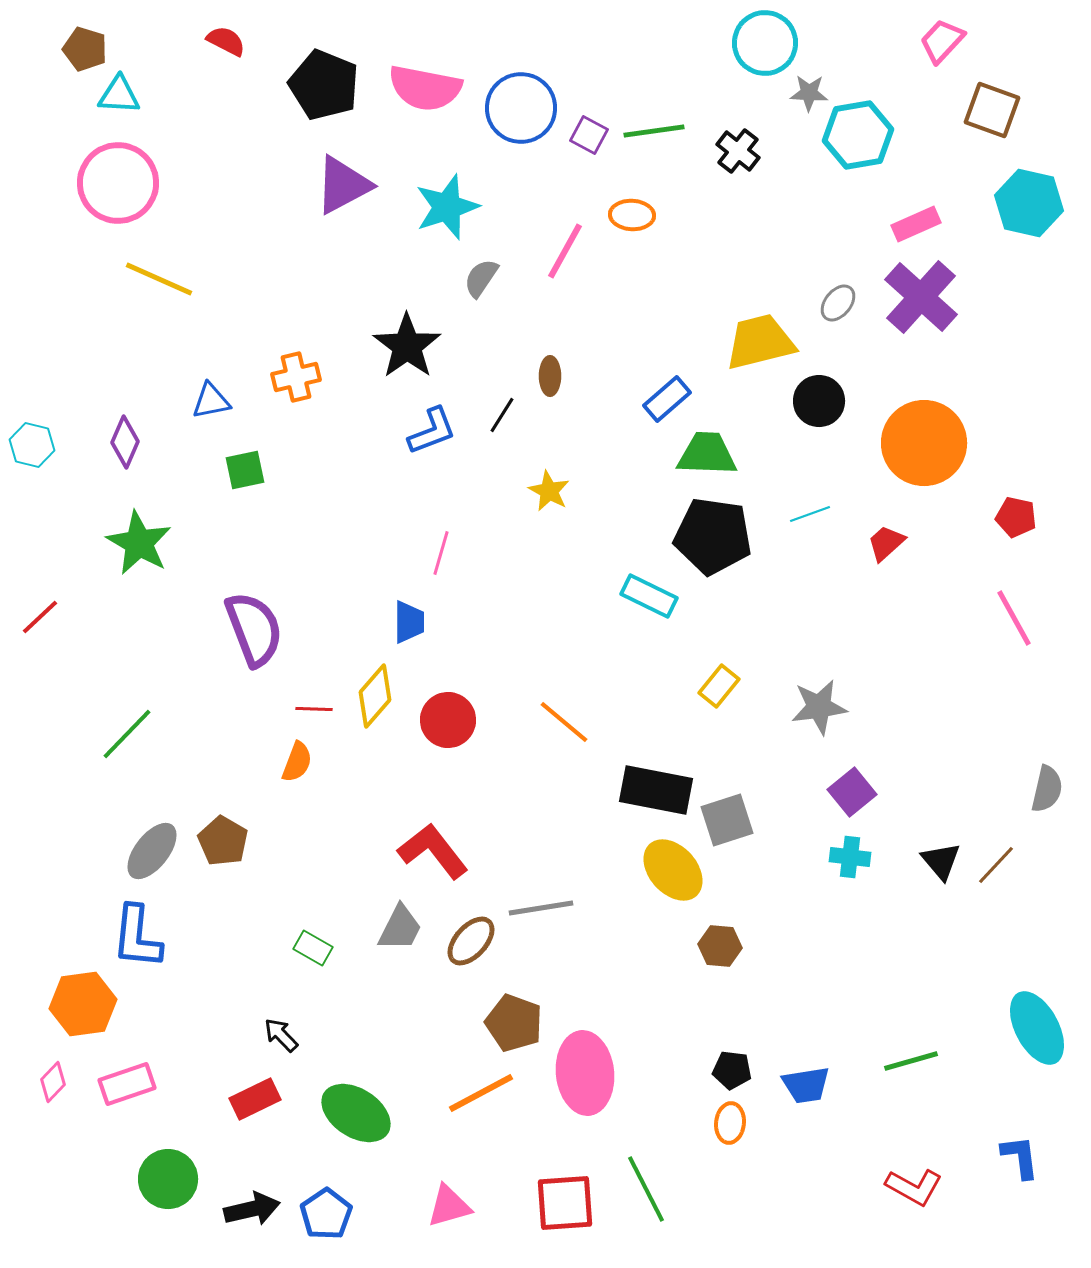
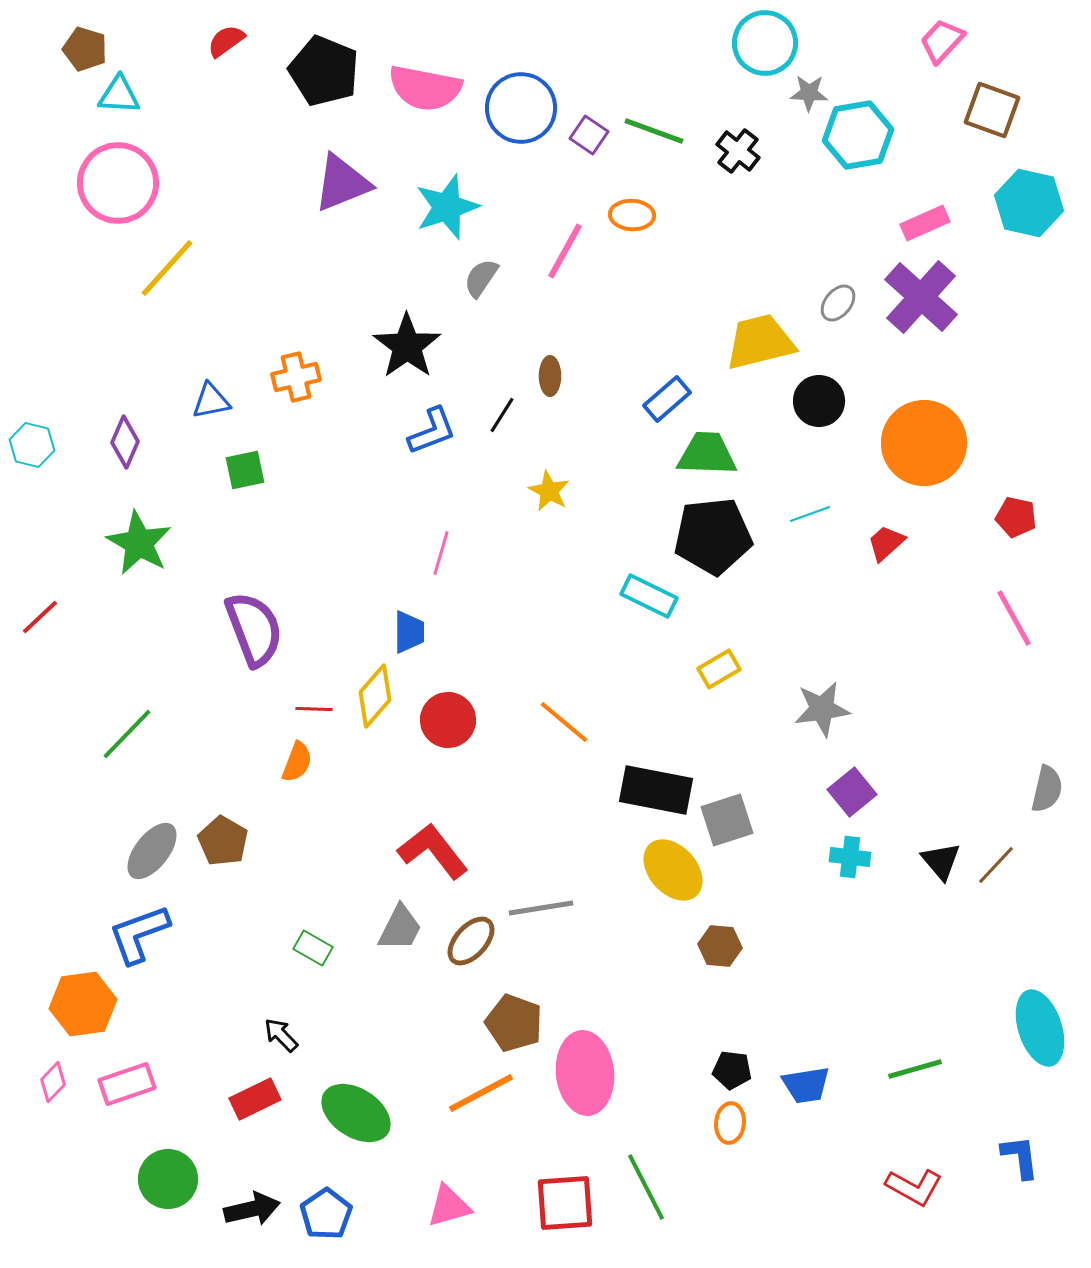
red semicircle at (226, 41): rotated 63 degrees counterclockwise
black pentagon at (324, 85): moved 14 px up
green line at (654, 131): rotated 28 degrees clockwise
purple square at (589, 135): rotated 6 degrees clockwise
purple triangle at (343, 185): moved 1 px left, 2 px up; rotated 6 degrees clockwise
pink rectangle at (916, 224): moved 9 px right, 1 px up
yellow line at (159, 279): moved 8 px right, 11 px up; rotated 72 degrees counterclockwise
black pentagon at (713, 536): rotated 14 degrees counterclockwise
blue trapezoid at (409, 622): moved 10 px down
yellow rectangle at (719, 686): moved 17 px up; rotated 21 degrees clockwise
gray star at (819, 707): moved 3 px right, 2 px down
blue L-shape at (137, 937): moved 2 px right, 3 px up; rotated 64 degrees clockwise
cyan ellipse at (1037, 1028): moved 3 px right; rotated 10 degrees clockwise
green line at (911, 1061): moved 4 px right, 8 px down
green line at (646, 1189): moved 2 px up
